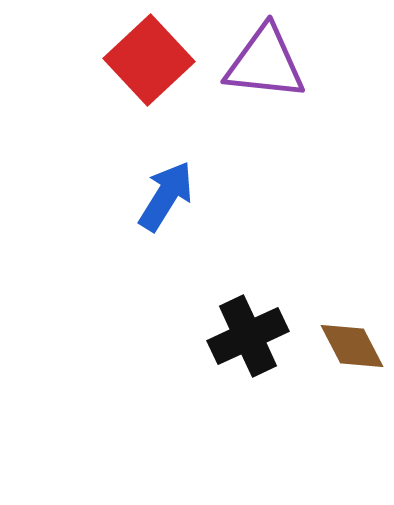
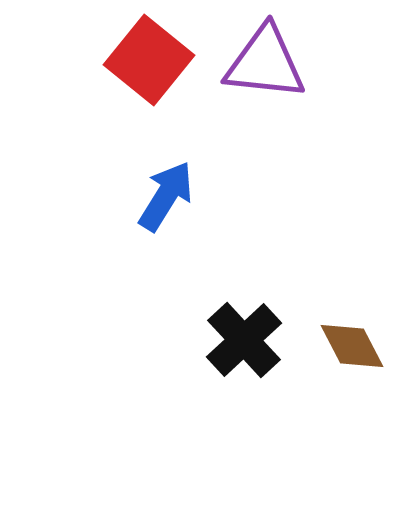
red square: rotated 8 degrees counterclockwise
black cross: moved 4 px left, 4 px down; rotated 18 degrees counterclockwise
